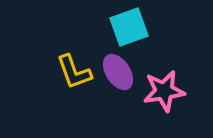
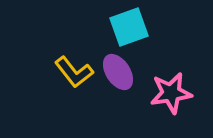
yellow L-shape: rotated 18 degrees counterclockwise
pink star: moved 7 px right, 2 px down
